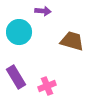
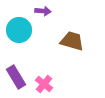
cyan circle: moved 2 px up
pink cross: moved 3 px left, 2 px up; rotated 30 degrees counterclockwise
